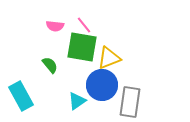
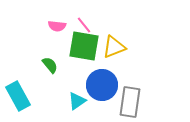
pink semicircle: moved 2 px right
green square: moved 2 px right, 1 px up
yellow triangle: moved 5 px right, 11 px up
cyan rectangle: moved 3 px left
